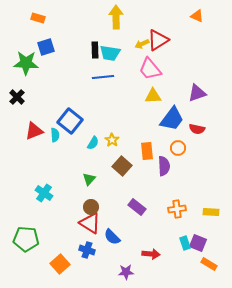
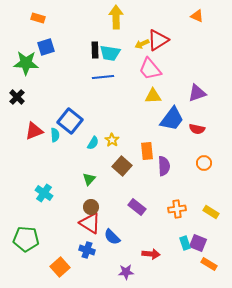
orange circle at (178, 148): moved 26 px right, 15 px down
yellow rectangle at (211, 212): rotated 28 degrees clockwise
orange square at (60, 264): moved 3 px down
